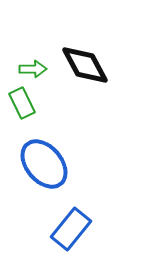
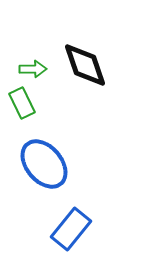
black diamond: rotated 9 degrees clockwise
